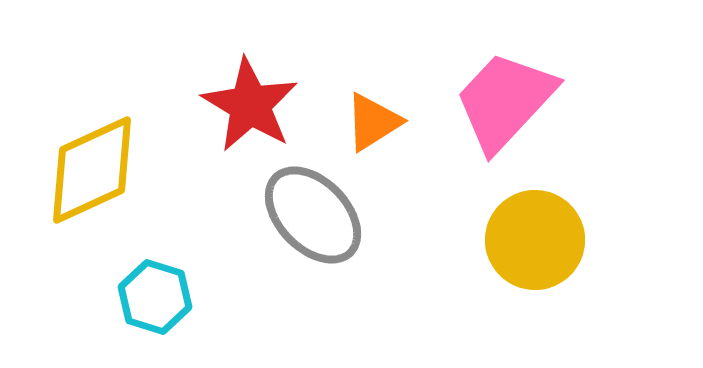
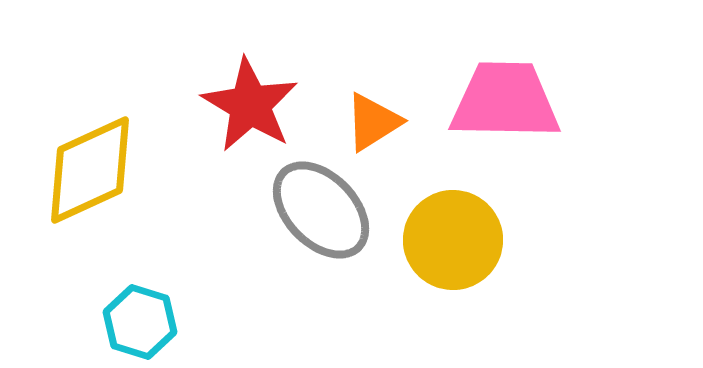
pink trapezoid: rotated 48 degrees clockwise
yellow diamond: moved 2 px left
gray ellipse: moved 8 px right, 5 px up
yellow circle: moved 82 px left
cyan hexagon: moved 15 px left, 25 px down
